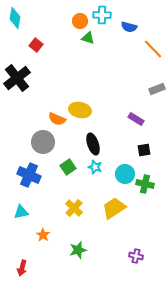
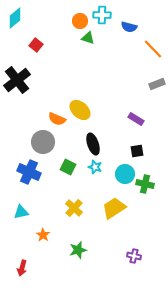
cyan diamond: rotated 40 degrees clockwise
black cross: moved 2 px down
gray rectangle: moved 5 px up
yellow ellipse: rotated 30 degrees clockwise
black square: moved 7 px left, 1 px down
green square: rotated 28 degrees counterclockwise
blue cross: moved 3 px up
purple cross: moved 2 px left
